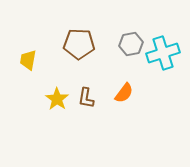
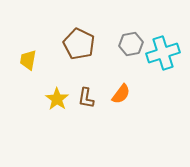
brown pentagon: rotated 24 degrees clockwise
orange semicircle: moved 3 px left, 1 px down
